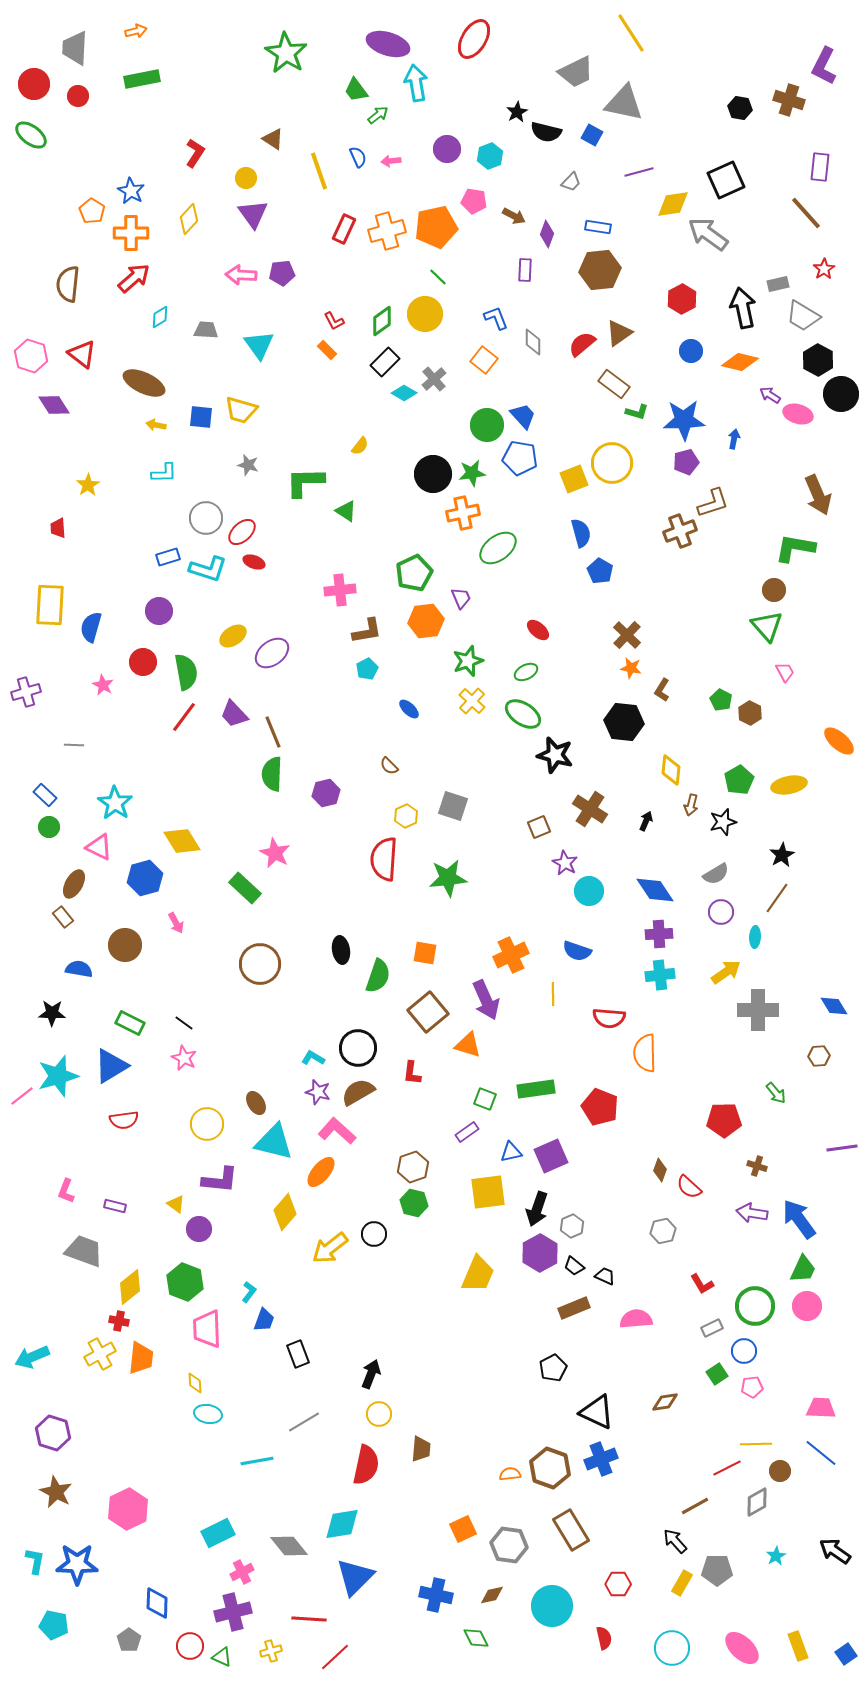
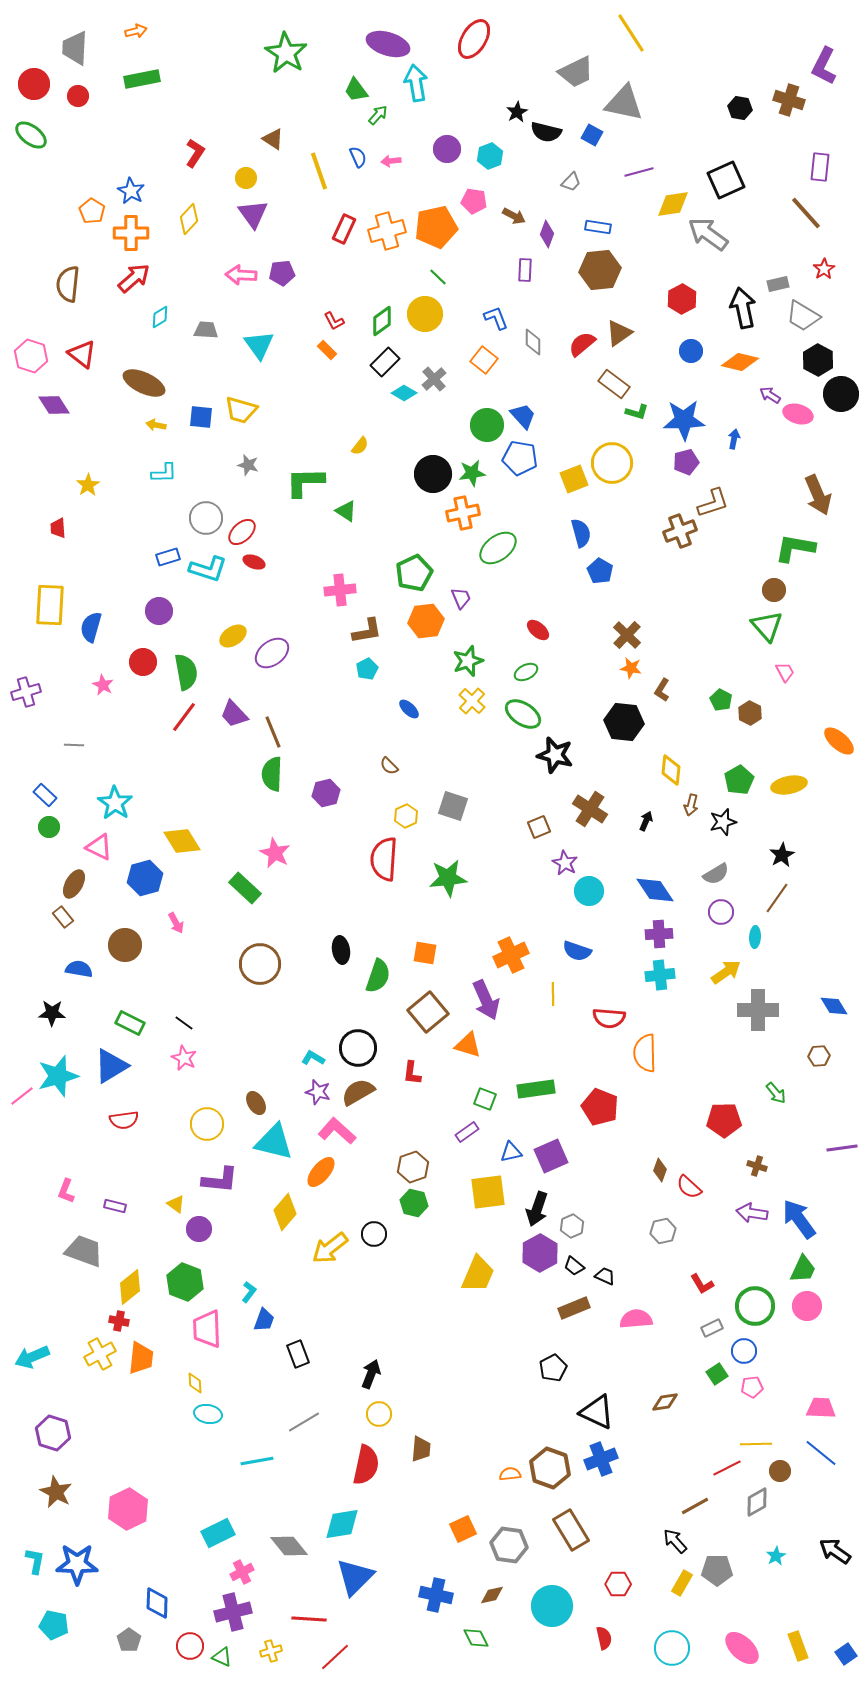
green arrow at (378, 115): rotated 10 degrees counterclockwise
